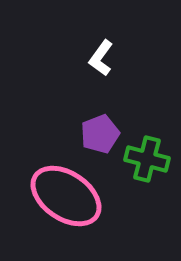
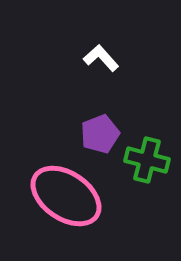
white L-shape: rotated 102 degrees clockwise
green cross: moved 1 px down
